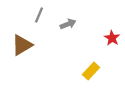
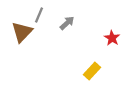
gray arrow: moved 1 px left, 1 px up; rotated 21 degrees counterclockwise
brown triangle: moved 13 px up; rotated 15 degrees counterclockwise
yellow rectangle: moved 1 px right
